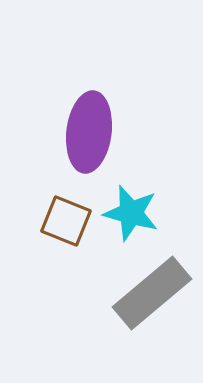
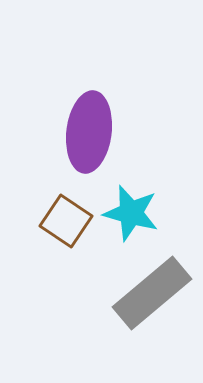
brown square: rotated 12 degrees clockwise
